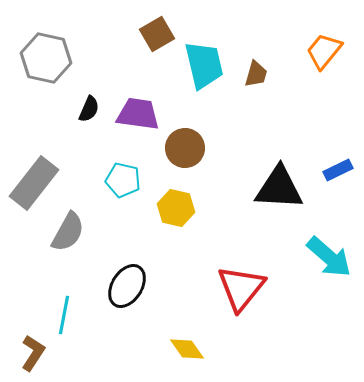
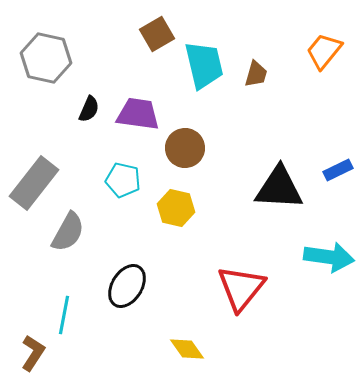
cyan arrow: rotated 33 degrees counterclockwise
